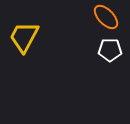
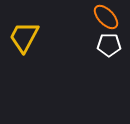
white pentagon: moved 1 px left, 5 px up
